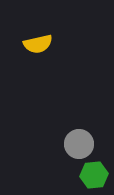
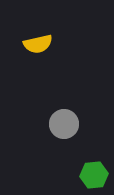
gray circle: moved 15 px left, 20 px up
